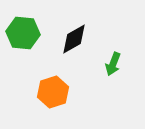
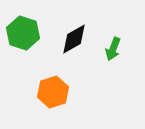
green hexagon: rotated 12 degrees clockwise
green arrow: moved 15 px up
